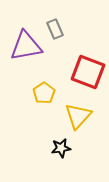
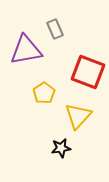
purple triangle: moved 4 px down
